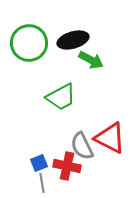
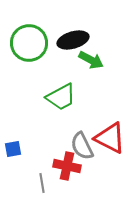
blue square: moved 26 px left, 14 px up; rotated 12 degrees clockwise
